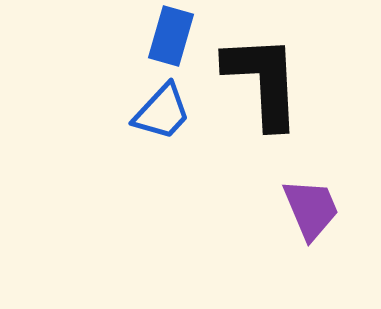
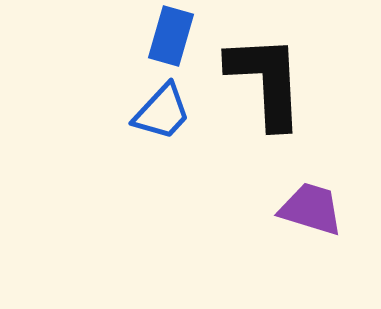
black L-shape: moved 3 px right
purple trapezoid: rotated 50 degrees counterclockwise
